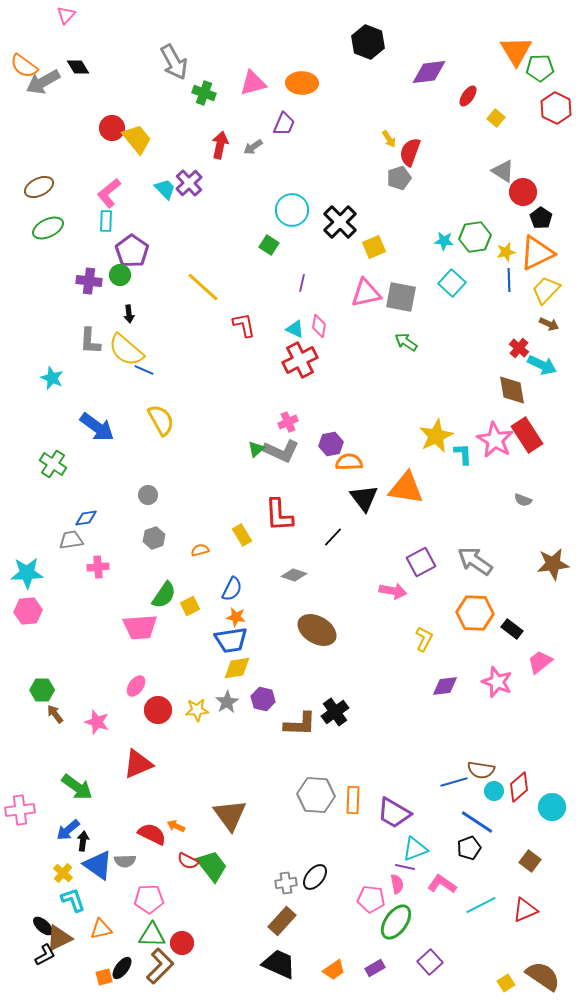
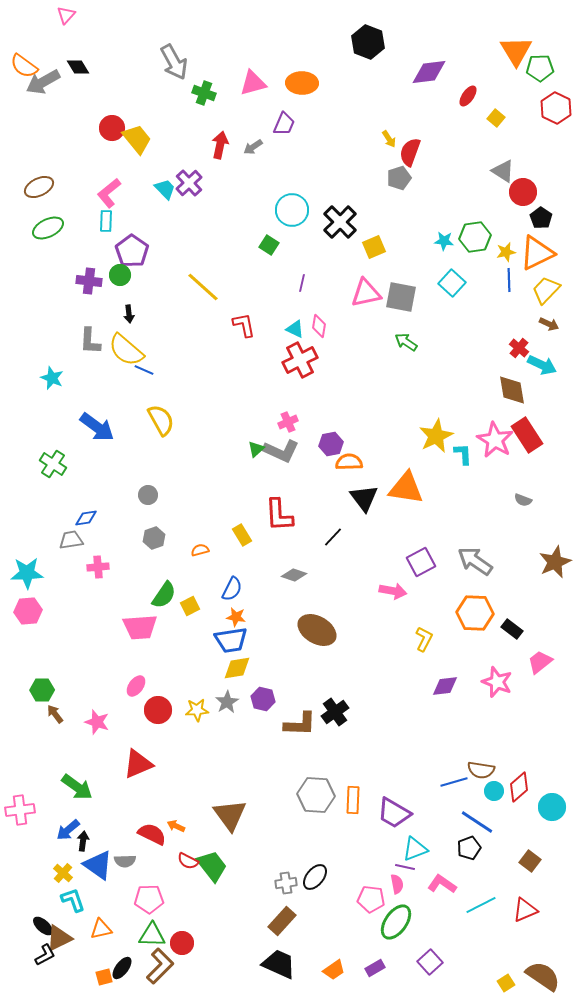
brown star at (553, 564): moved 2 px right, 2 px up; rotated 16 degrees counterclockwise
